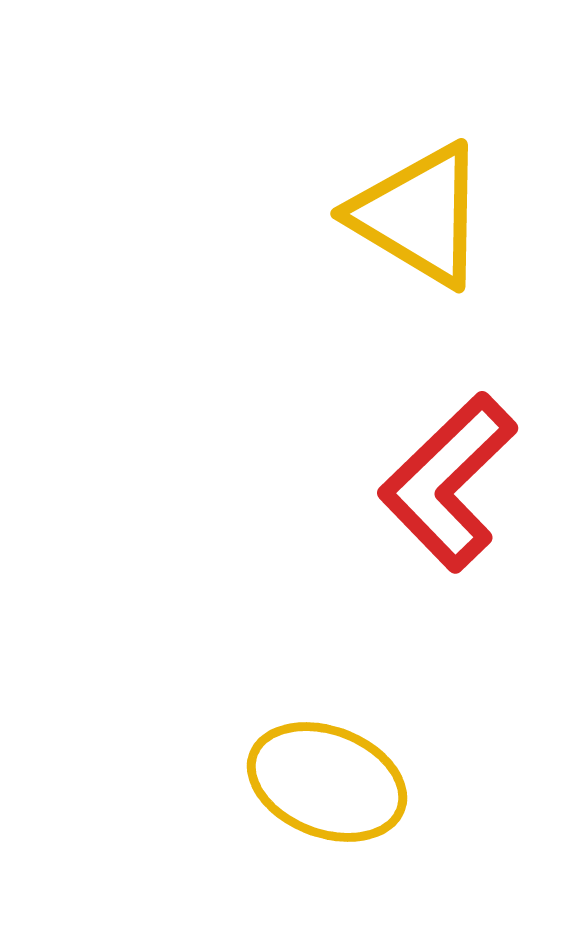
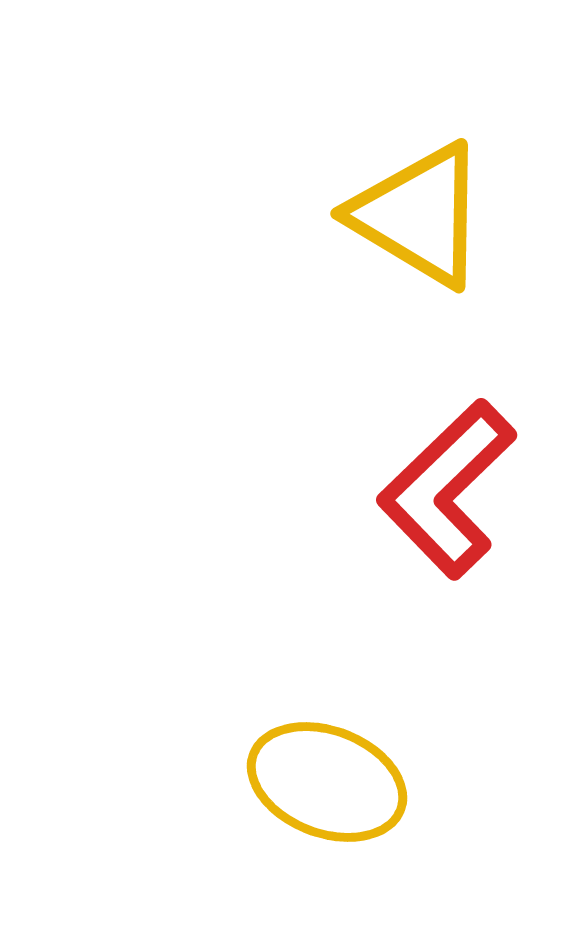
red L-shape: moved 1 px left, 7 px down
